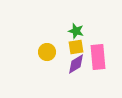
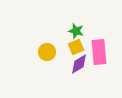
yellow square: rotated 14 degrees counterclockwise
pink rectangle: moved 1 px right, 5 px up
purple diamond: moved 3 px right
